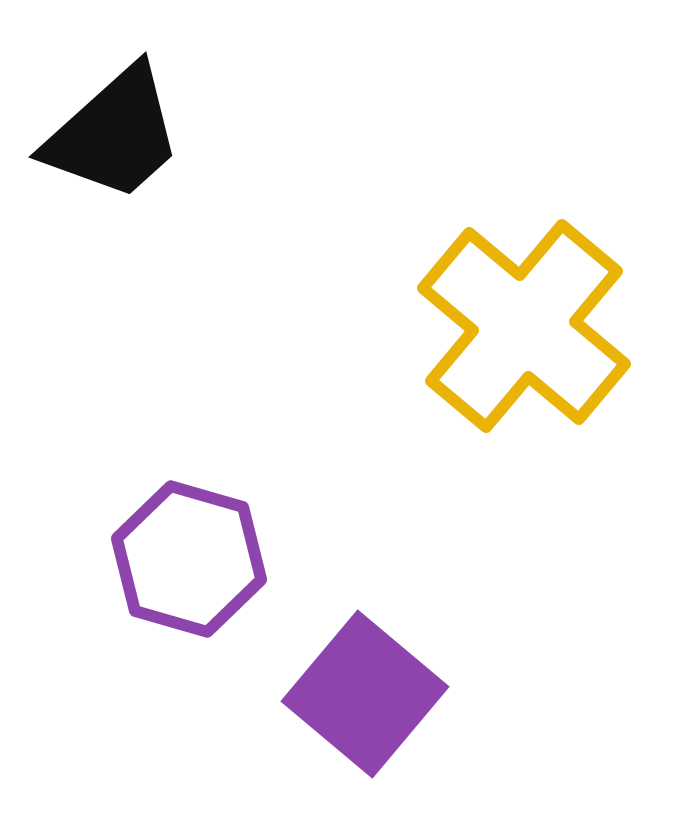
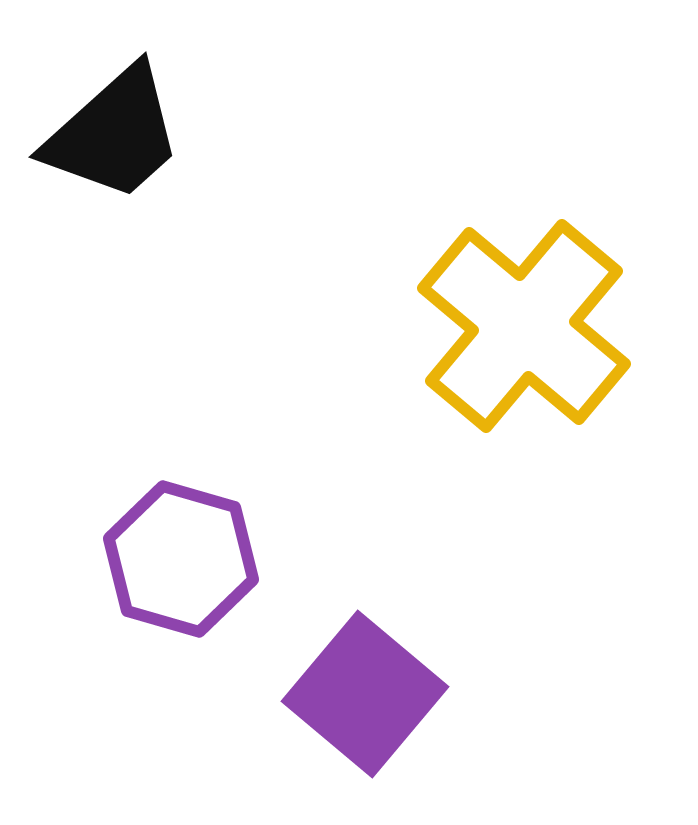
purple hexagon: moved 8 px left
